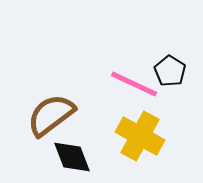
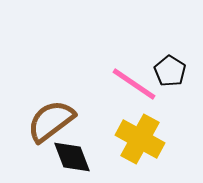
pink line: rotated 9 degrees clockwise
brown semicircle: moved 6 px down
yellow cross: moved 3 px down
